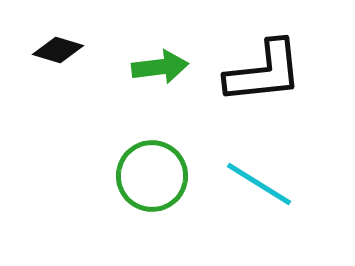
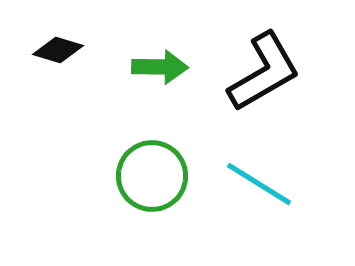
green arrow: rotated 8 degrees clockwise
black L-shape: rotated 24 degrees counterclockwise
